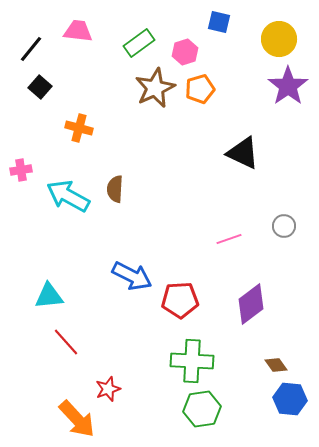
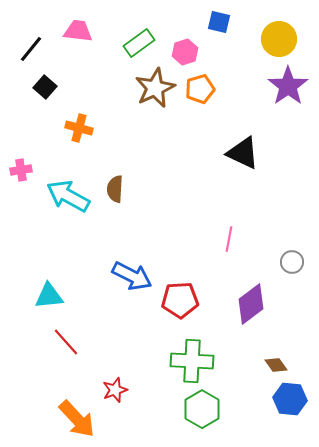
black square: moved 5 px right
gray circle: moved 8 px right, 36 px down
pink line: rotated 60 degrees counterclockwise
red star: moved 7 px right, 1 px down
green hexagon: rotated 21 degrees counterclockwise
